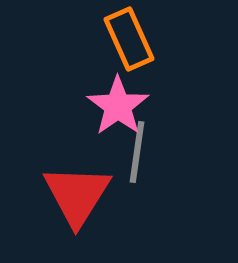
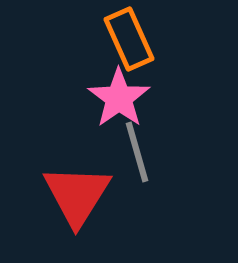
pink star: moved 1 px right, 8 px up
gray line: rotated 24 degrees counterclockwise
